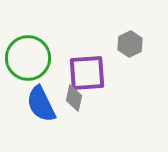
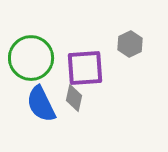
green circle: moved 3 px right
purple square: moved 2 px left, 5 px up
